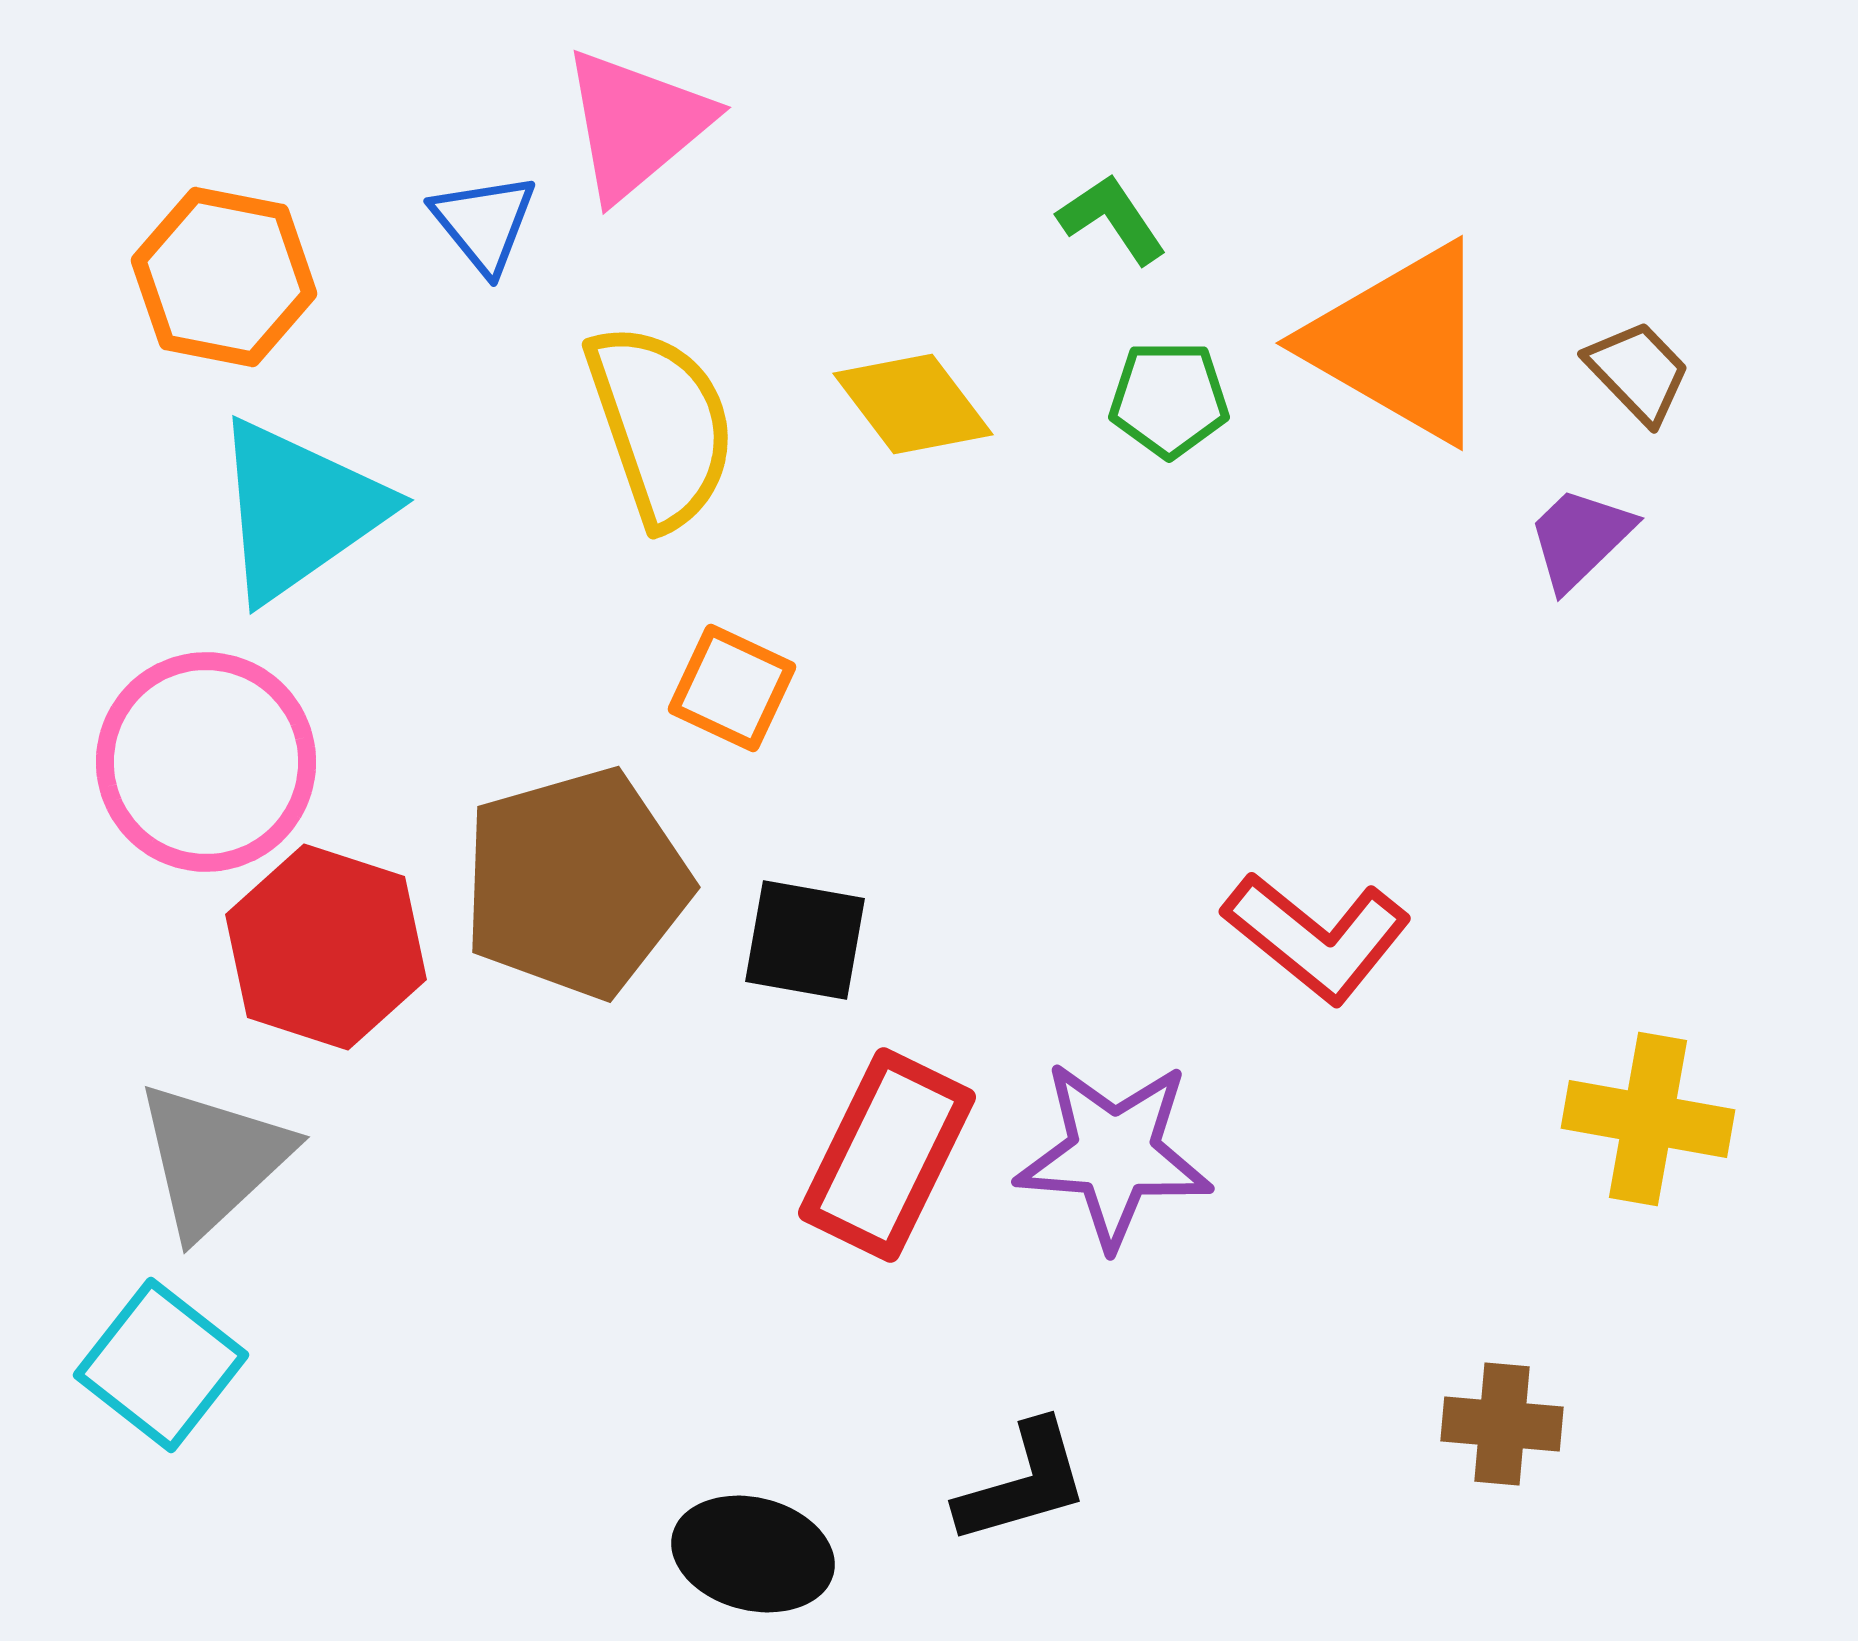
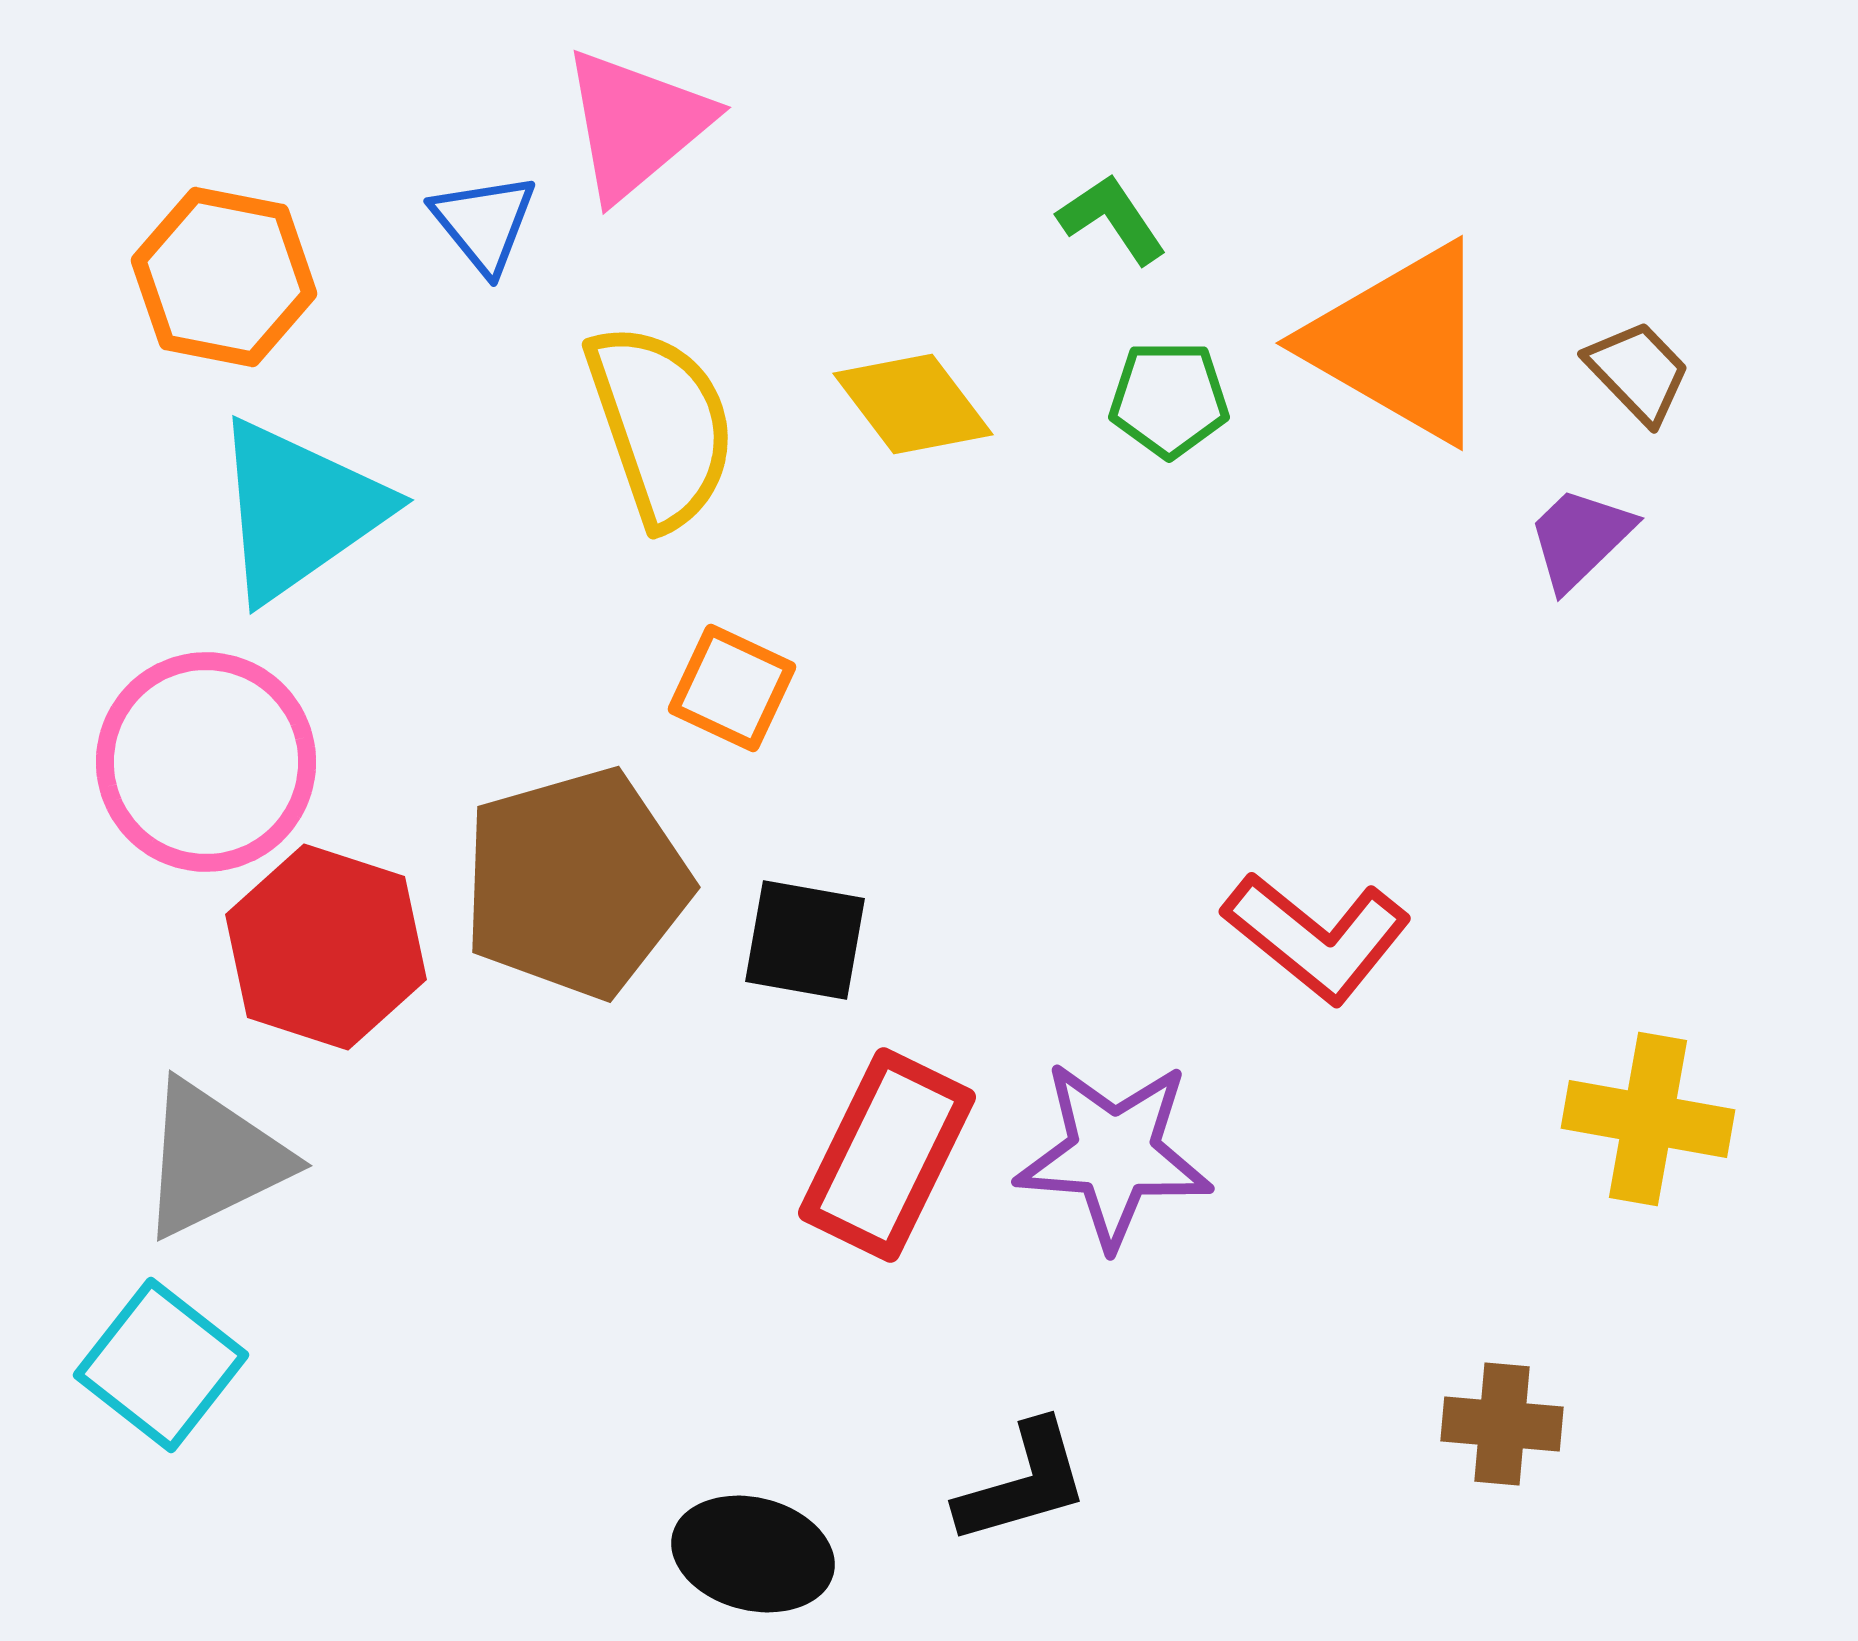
gray triangle: rotated 17 degrees clockwise
